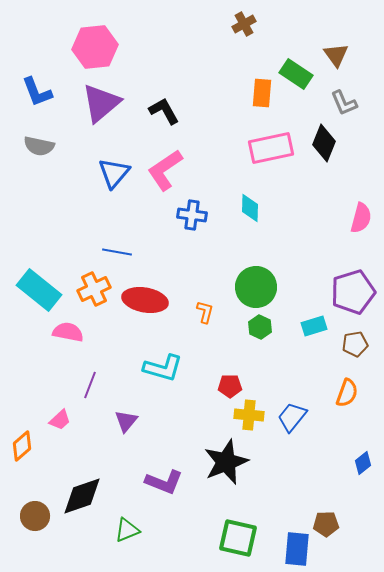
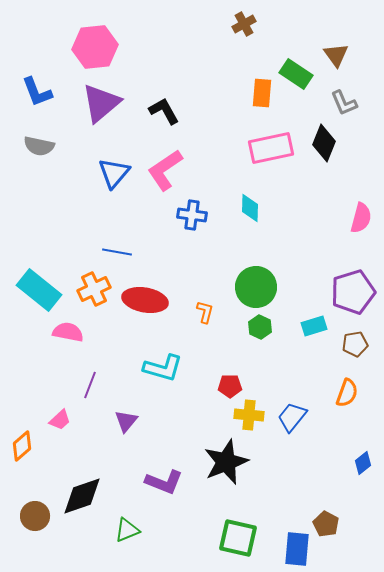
brown pentagon at (326, 524): rotated 30 degrees clockwise
